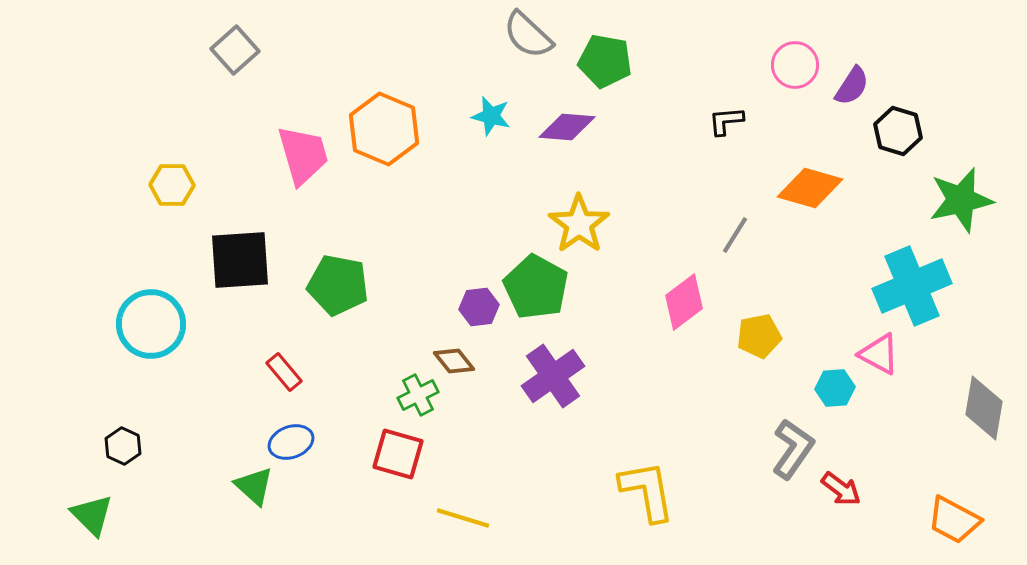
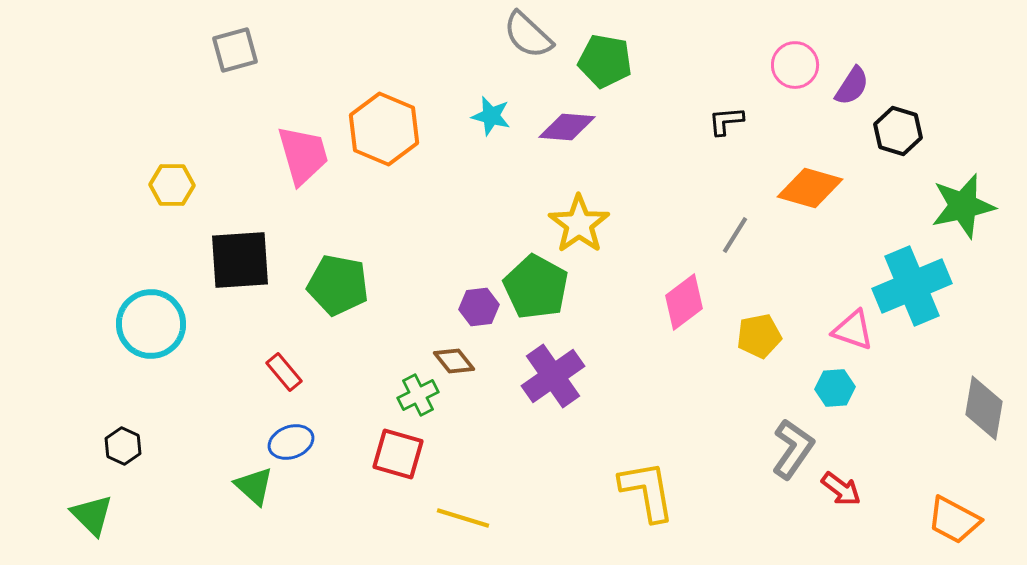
gray square at (235, 50): rotated 27 degrees clockwise
green star at (961, 200): moved 2 px right, 6 px down
pink triangle at (879, 354): moved 26 px left, 24 px up; rotated 9 degrees counterclockwise
